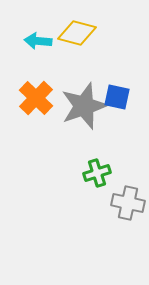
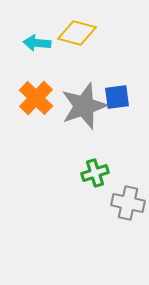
cyan arrow: moved 1 px left, 2 px down
blue square: rotated 20 degrees counterclockwise
green cross: moved 2 px left
